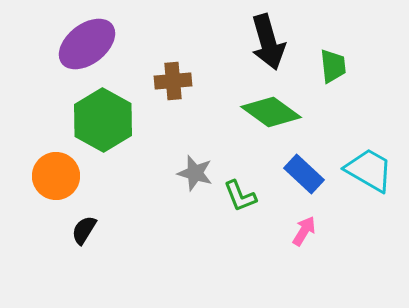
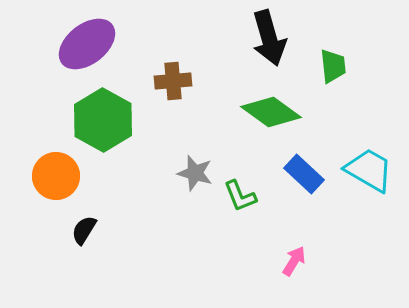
black arrow: moved 1 px right, 4 px up
pink arrow: moved 10 px left, 30 px down
